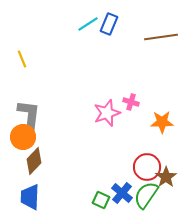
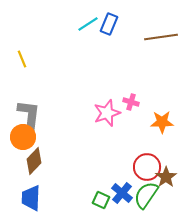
blue trapezoid: moved 1 px right, 1 px down
